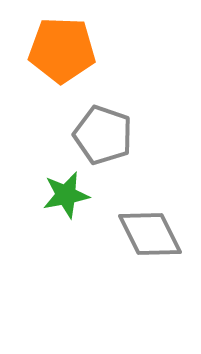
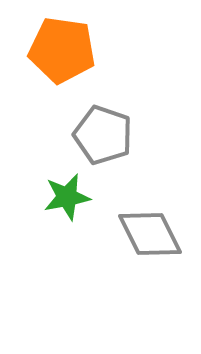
orange pentagon: rotated 6 degrees clockwise
green star: moved 1 px right, 2 px down
